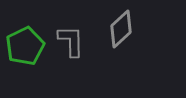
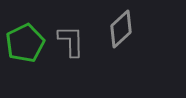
green pentagon: moved 3 px up
